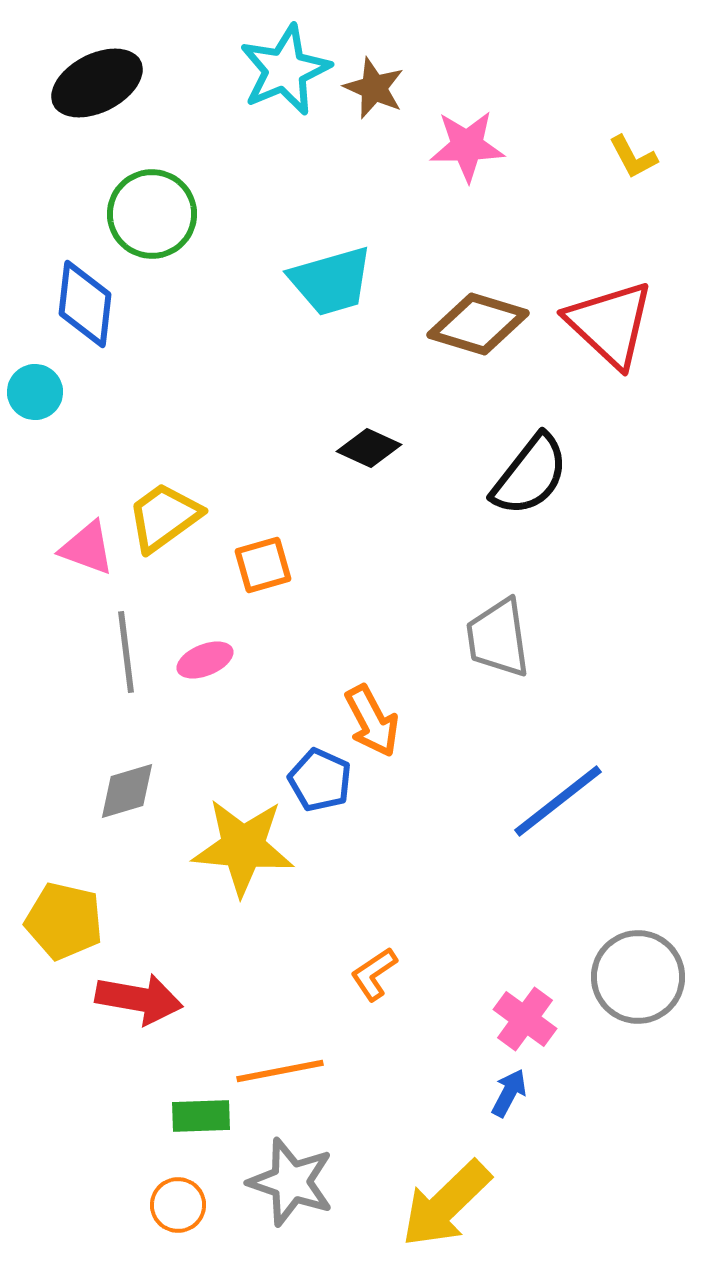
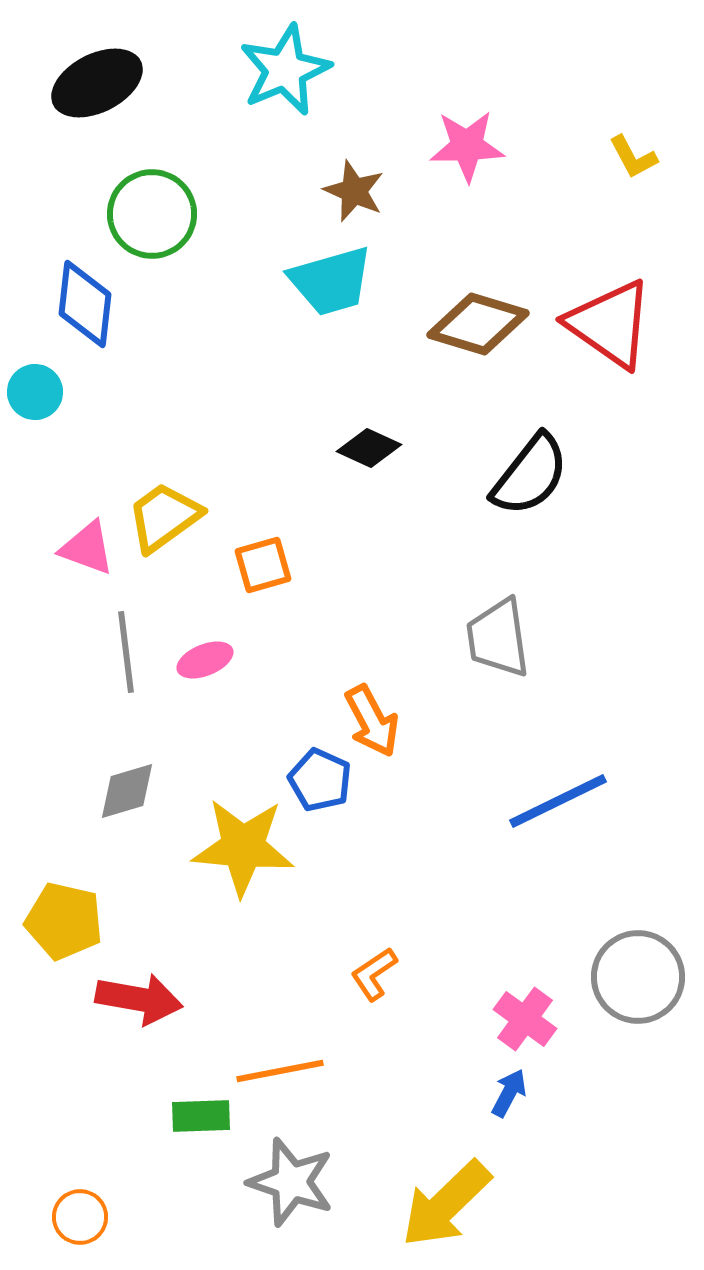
brown star: moved 20 px left, 103 px down
red triangle: rotated 8 degrees counterclockwise
blue line: rotated 12 degrees clockwise
orange circle: moved 98 px left, 12 px down
